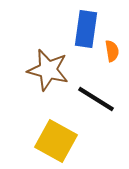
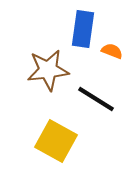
blue rectangle: moved 3 px left
orange semicircle: rotated 60 degrees counterclockwise
brown star: rotated 21 degrees counterclockwise
